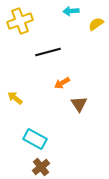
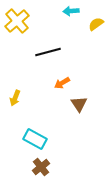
yellow cross: moved 3 px left; rotated 20 degrees counterclockwise
yellow arrow: rotated 105 degrees counterclockwise
